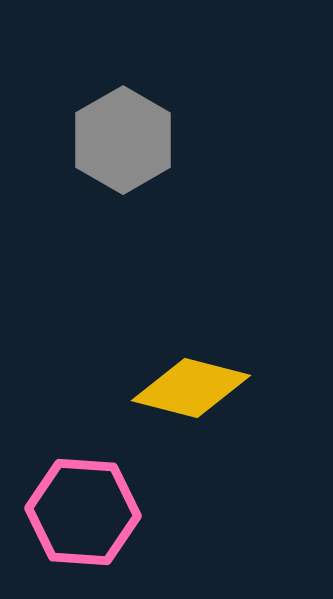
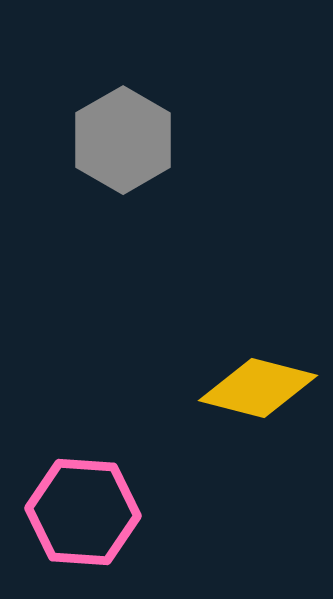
yellow diamond: moved 67 px right
